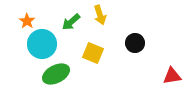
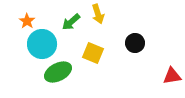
yellow arrow: moved 2 px left, 1 px up
green ellipse: moved 2 px right, 2 px up
